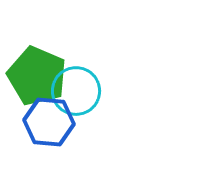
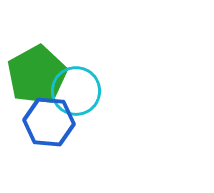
green pentagon: moved 1 px up; rotated 20 degrees clockwise
